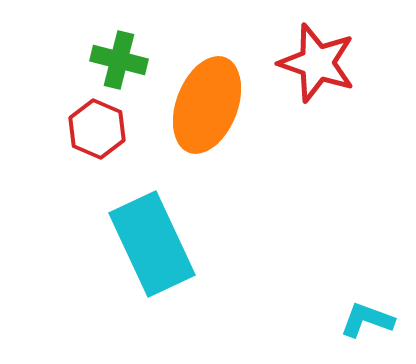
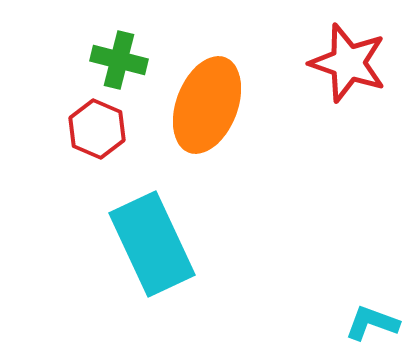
red star: moved 31 px right
cyan L-shape: moved 5 px right, 3 px down
